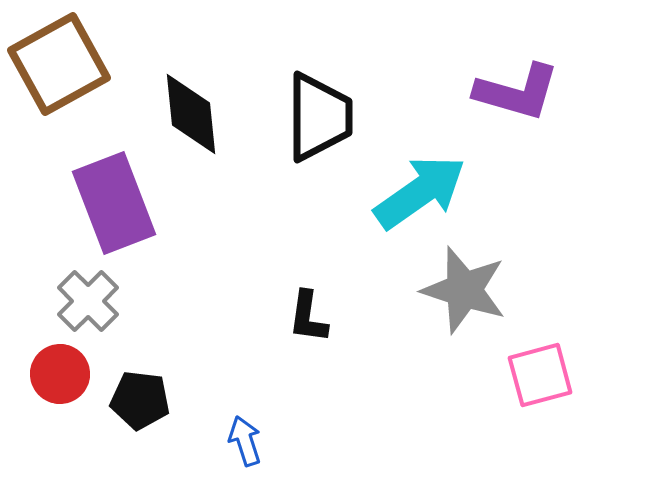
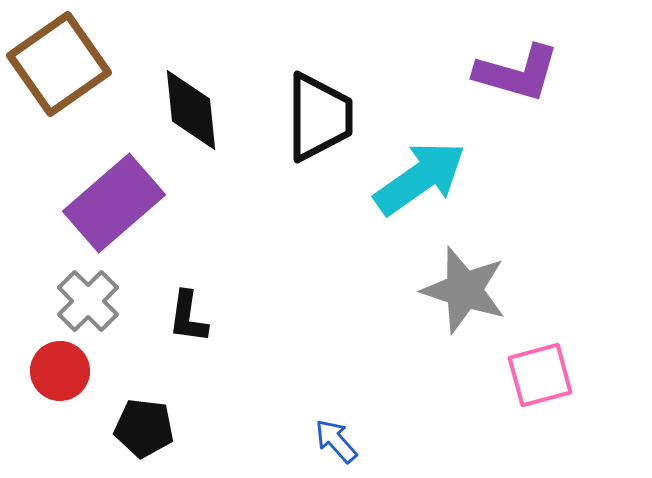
brown square: rotated 6 degrees counterclockwise
purple L-shape: moved 19 px up
black diamond: moved 4 px up
cyan arrow: moved 14 px up
purple rectangle: rotated 70 degrees clockwise
black L-shape: moved 120 px left
red circle: moved 3 px up
black pentagon: moved 4 px right, 28 px down
blue arrow: moved 91 px right; rotated 24 degrees counterclockwise
